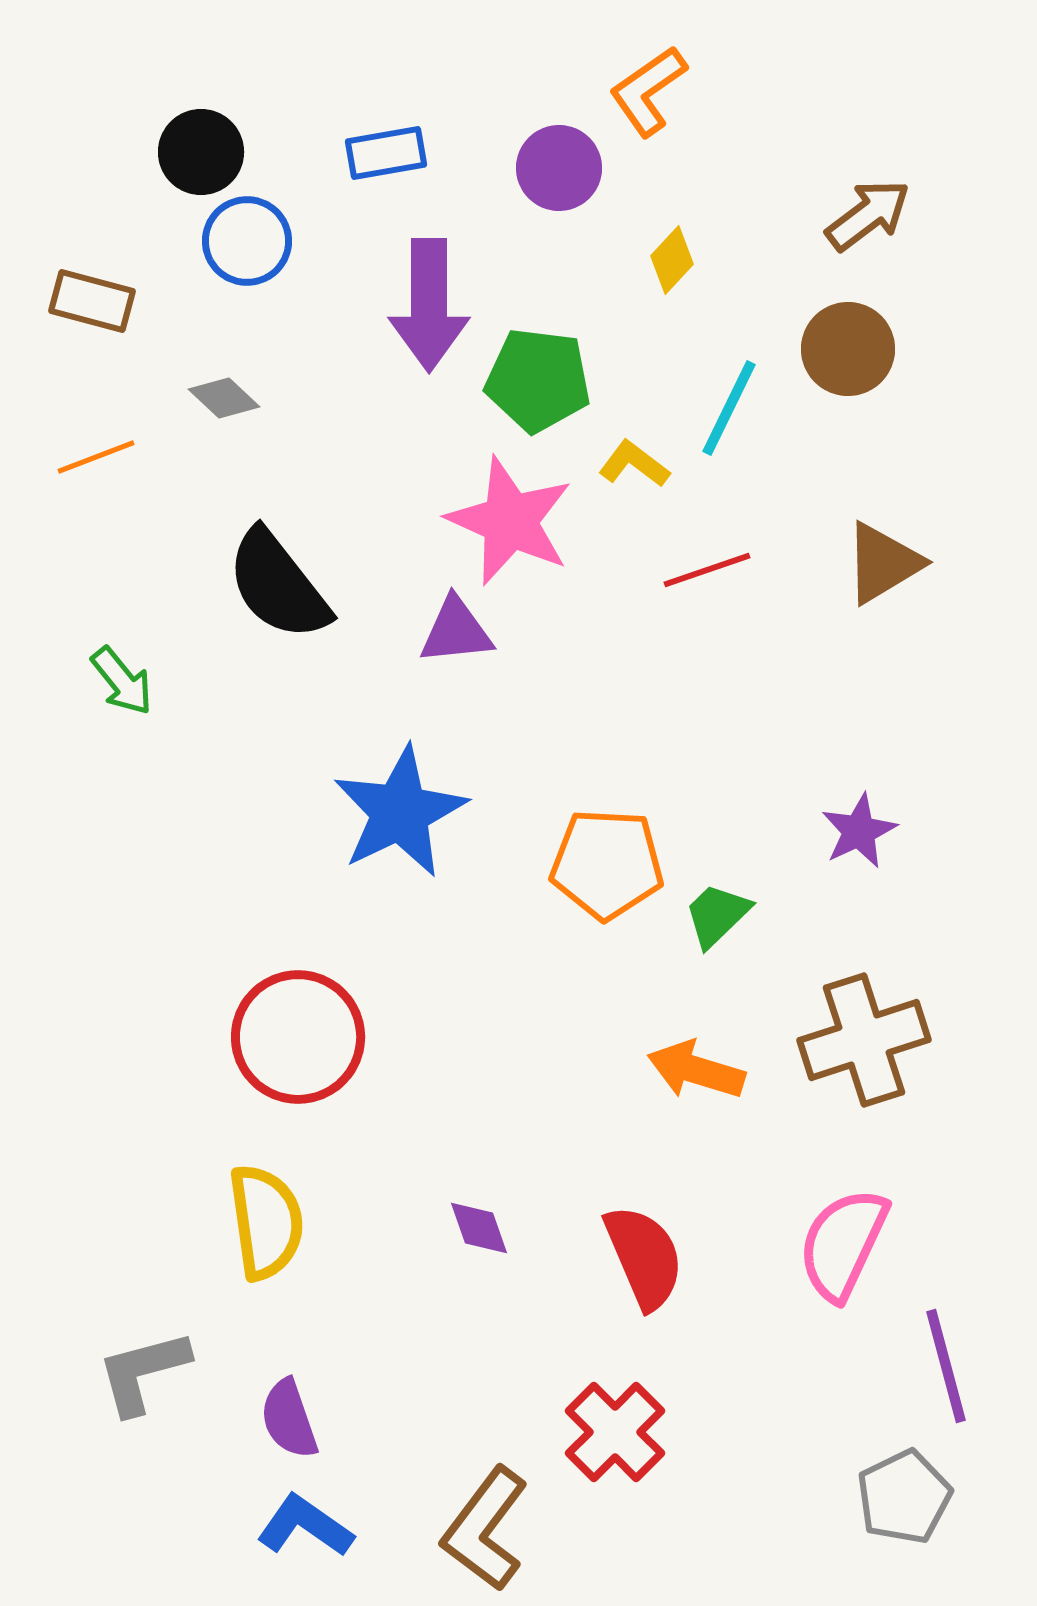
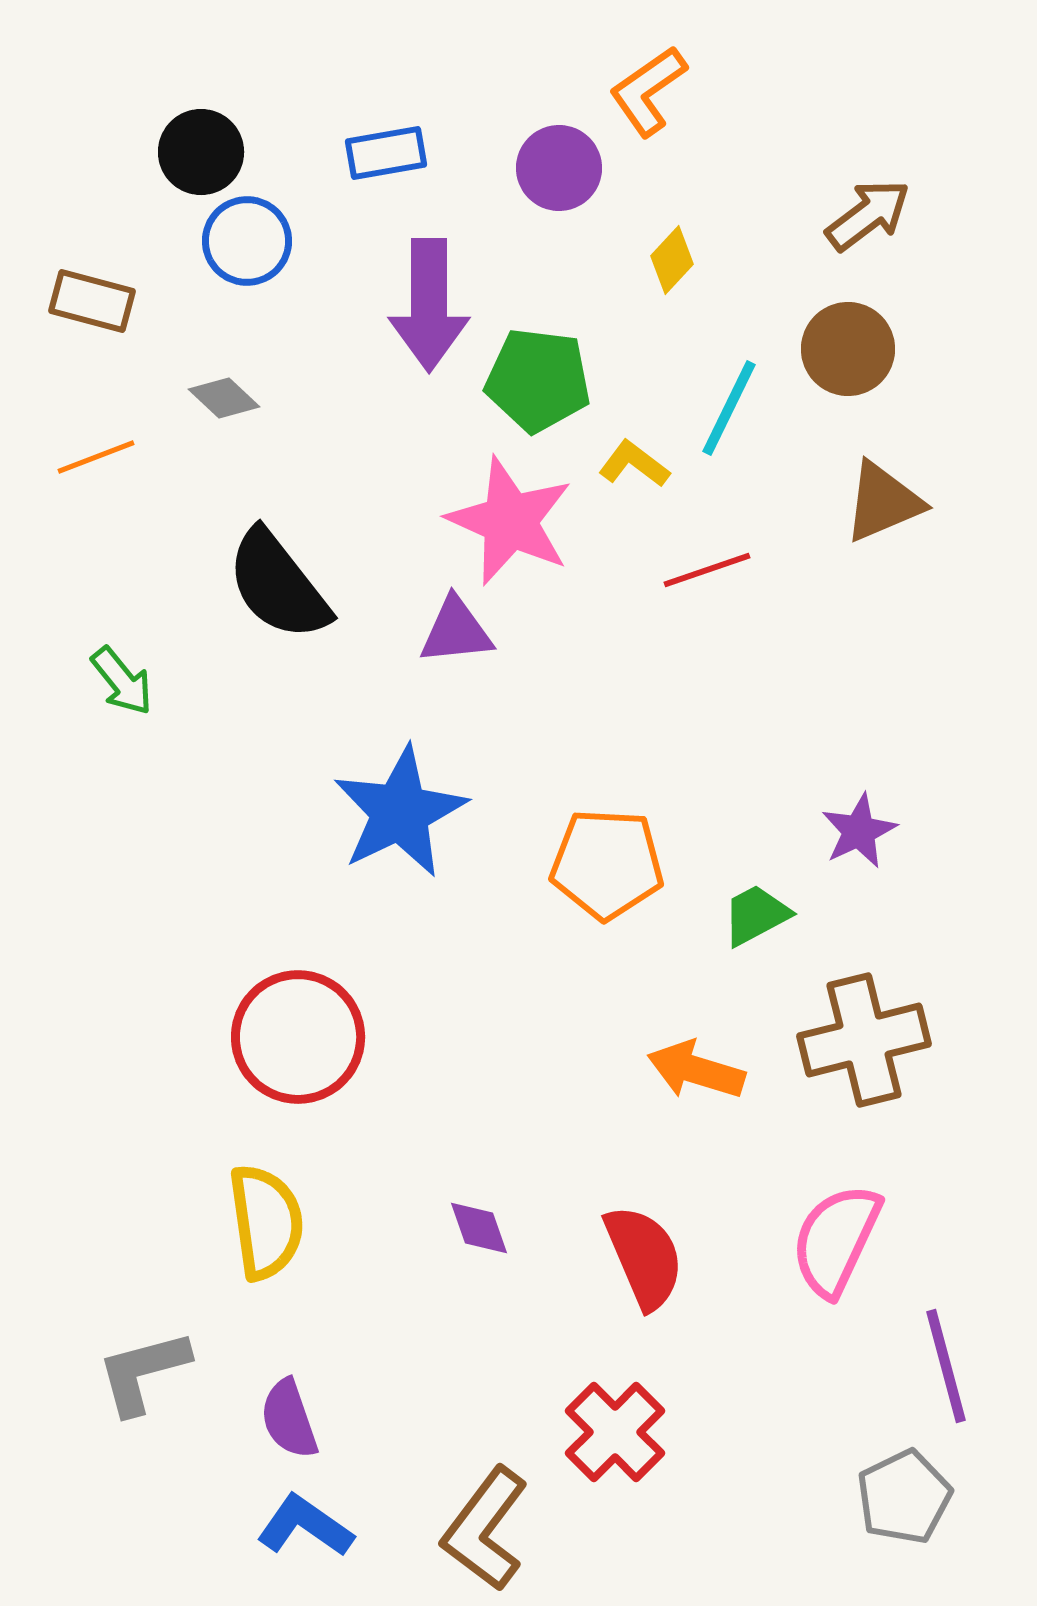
brown triangle: moved 61 px up; rotated 8 degrees clockwise
green trapezoid: moved 39 px right; rotated 16 degrees clockwise
brown cross: rotated 4 degrees clockwise
pink semicircle: moved 7 px left, 4 px up
